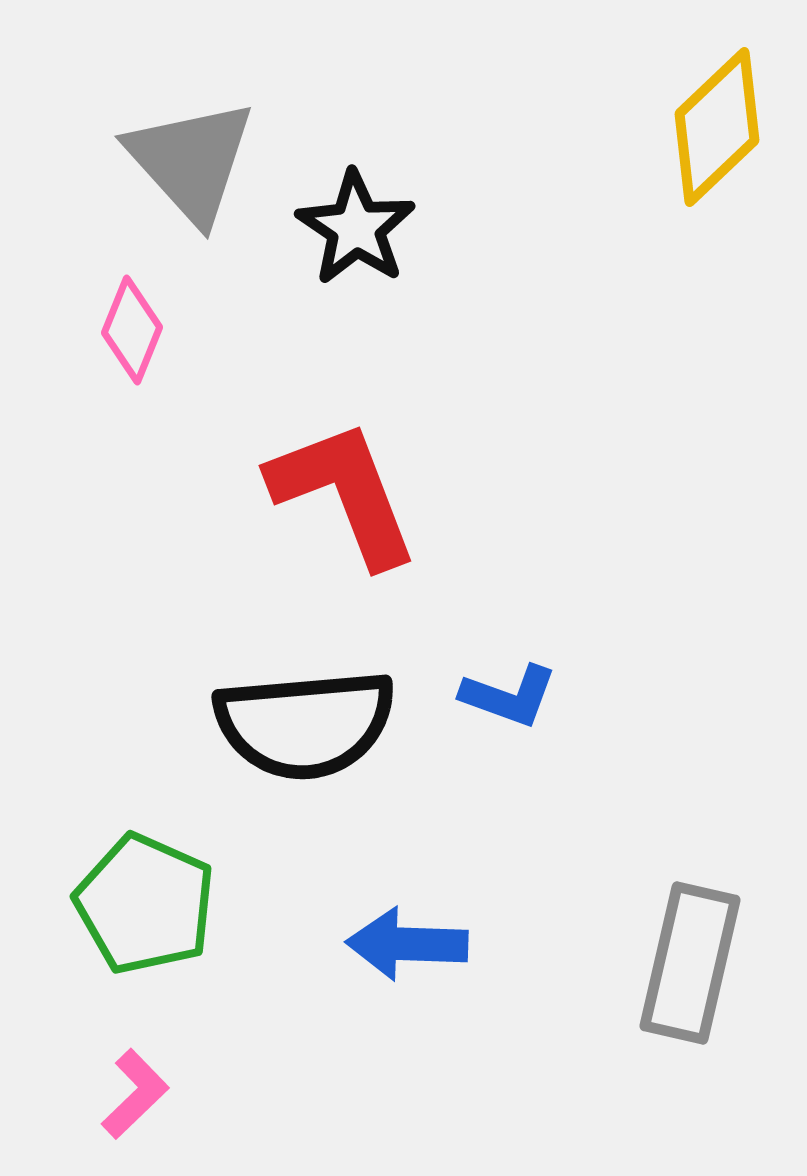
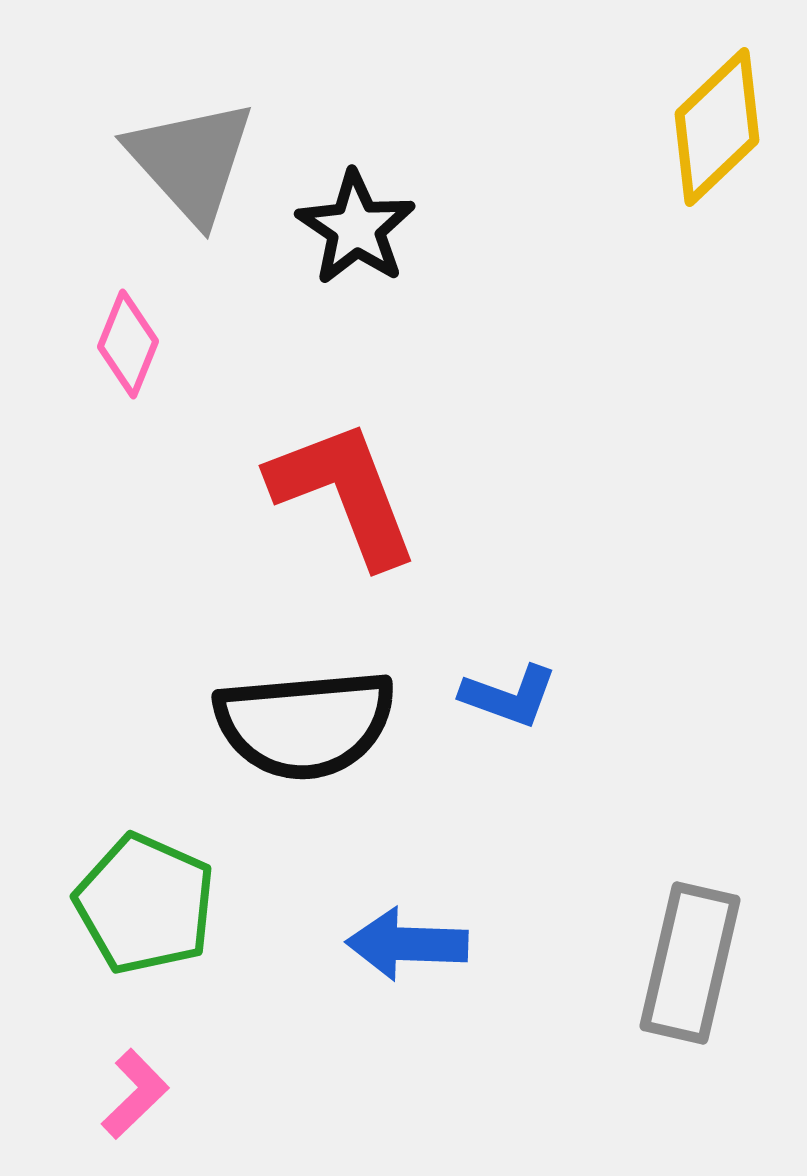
pink diamond: moved 4 px left, 14 px down
